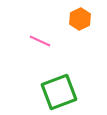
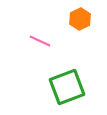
green square: moved 8 px right, 5 px up
